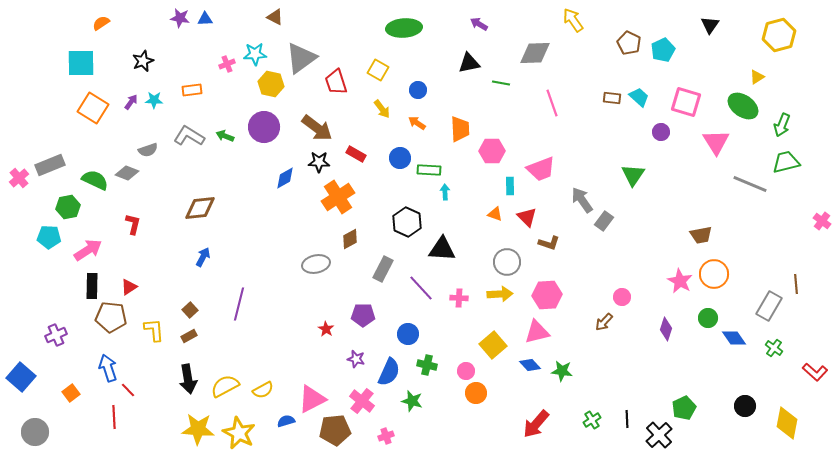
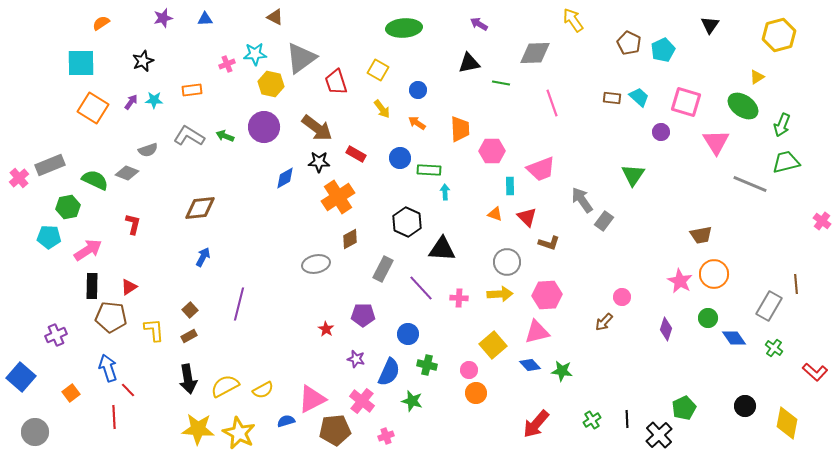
purple star at (180, 18): moved 17 px left; rotated 24 degrees counterclockwise
pink circle at (466, 371): moved 3 px right, 1 px up
